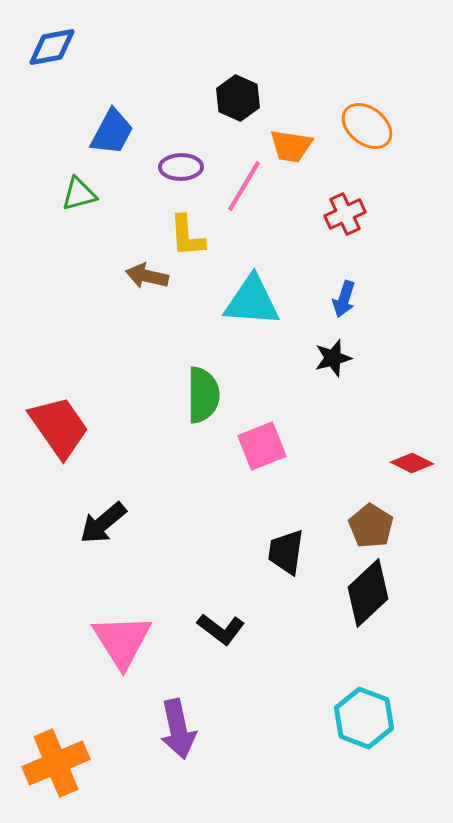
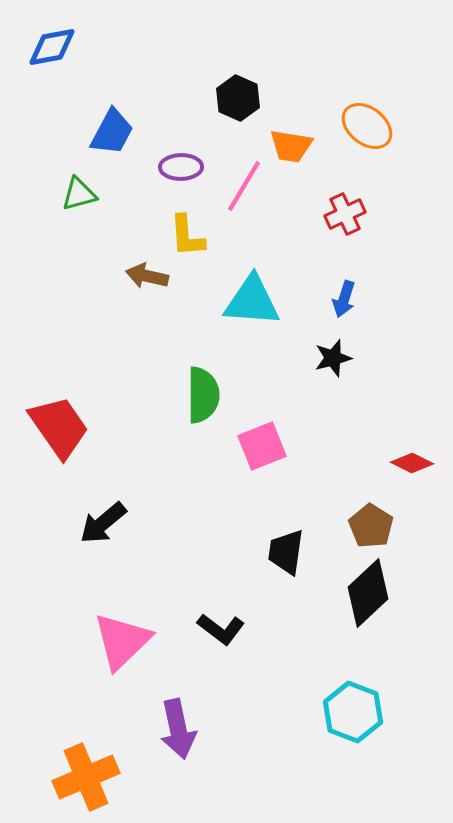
pink triangle: rotated 18 degrees clockwise
cyan hexagon: moved 11 px left, 6 px up
orange cross: moved 30 px right, 14 px down
